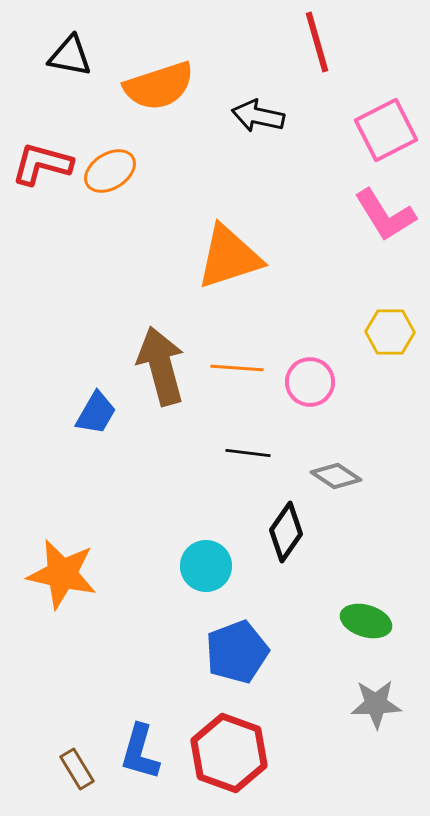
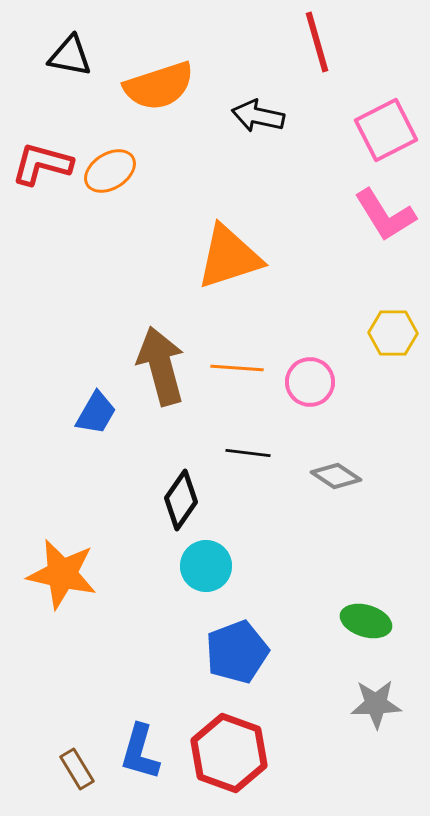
yellow hexagon: moved 3 px right, 1 px down
black diamond: moved 105 px left, 32 px up
